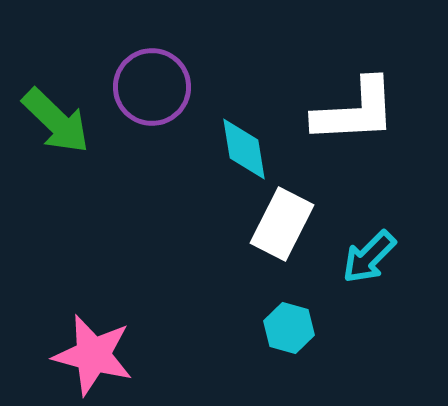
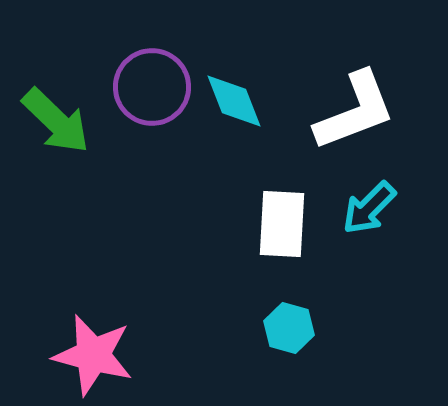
white L-shape: rotated 18 degrees counterclockwise
cyan diamond: moved 10 px left, 48 px up; rotated 12 degrees counterclockwise
white rectangle: rotated 24 degrees counterclockwise
cyan arrow: moved 49 px up
